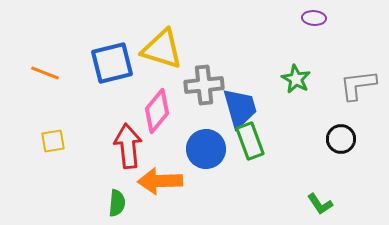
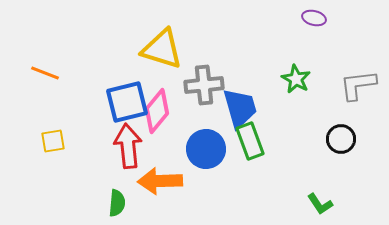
purple ellipse: rotated 10 degrees clockwise
blue square: moved 15 px right, 39 px down
